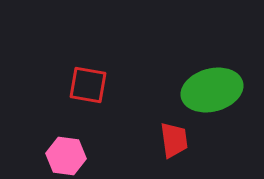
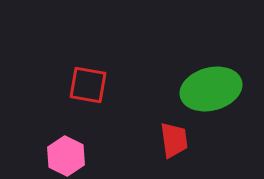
green ellipse: moved 1 px left, 1 px up
pink hexagon: rotated 18 degrees clockwise
